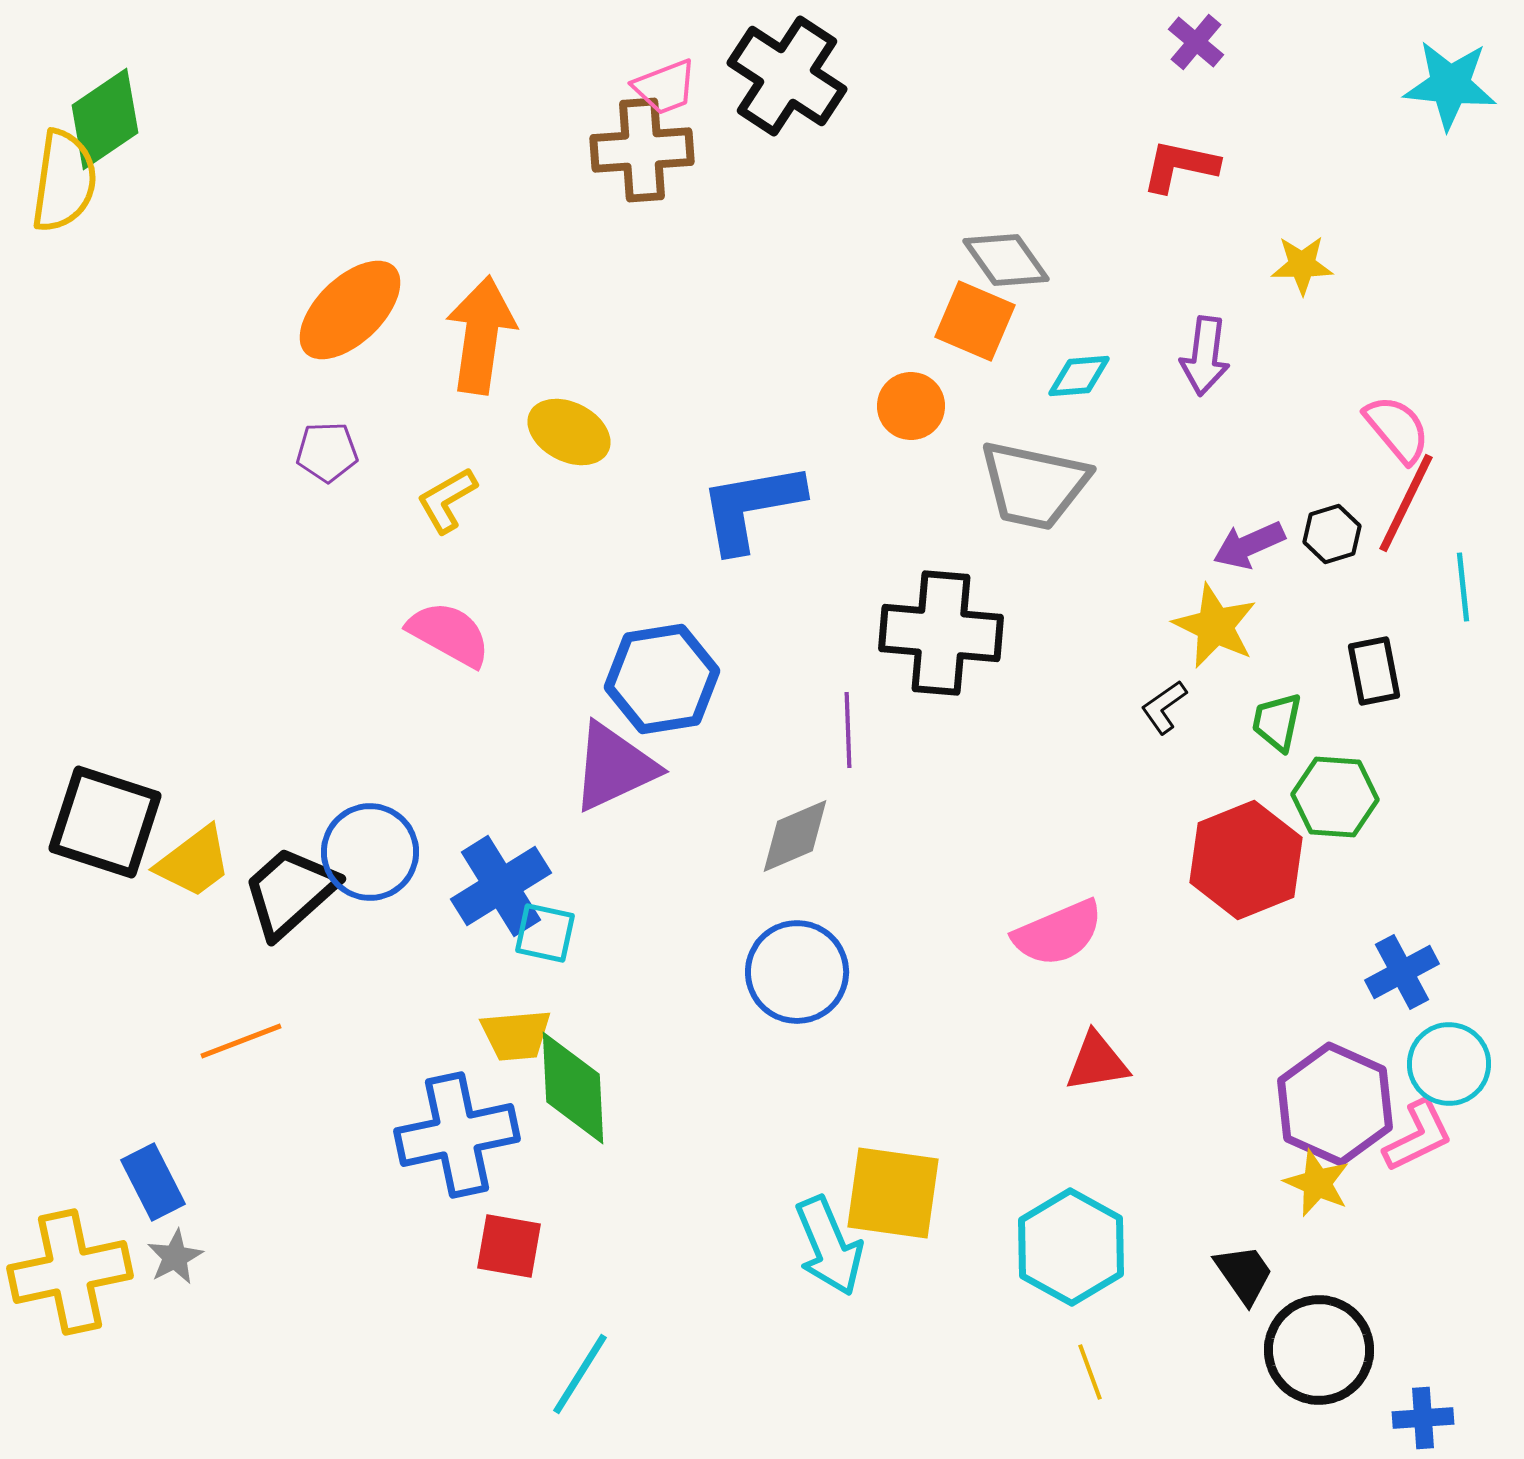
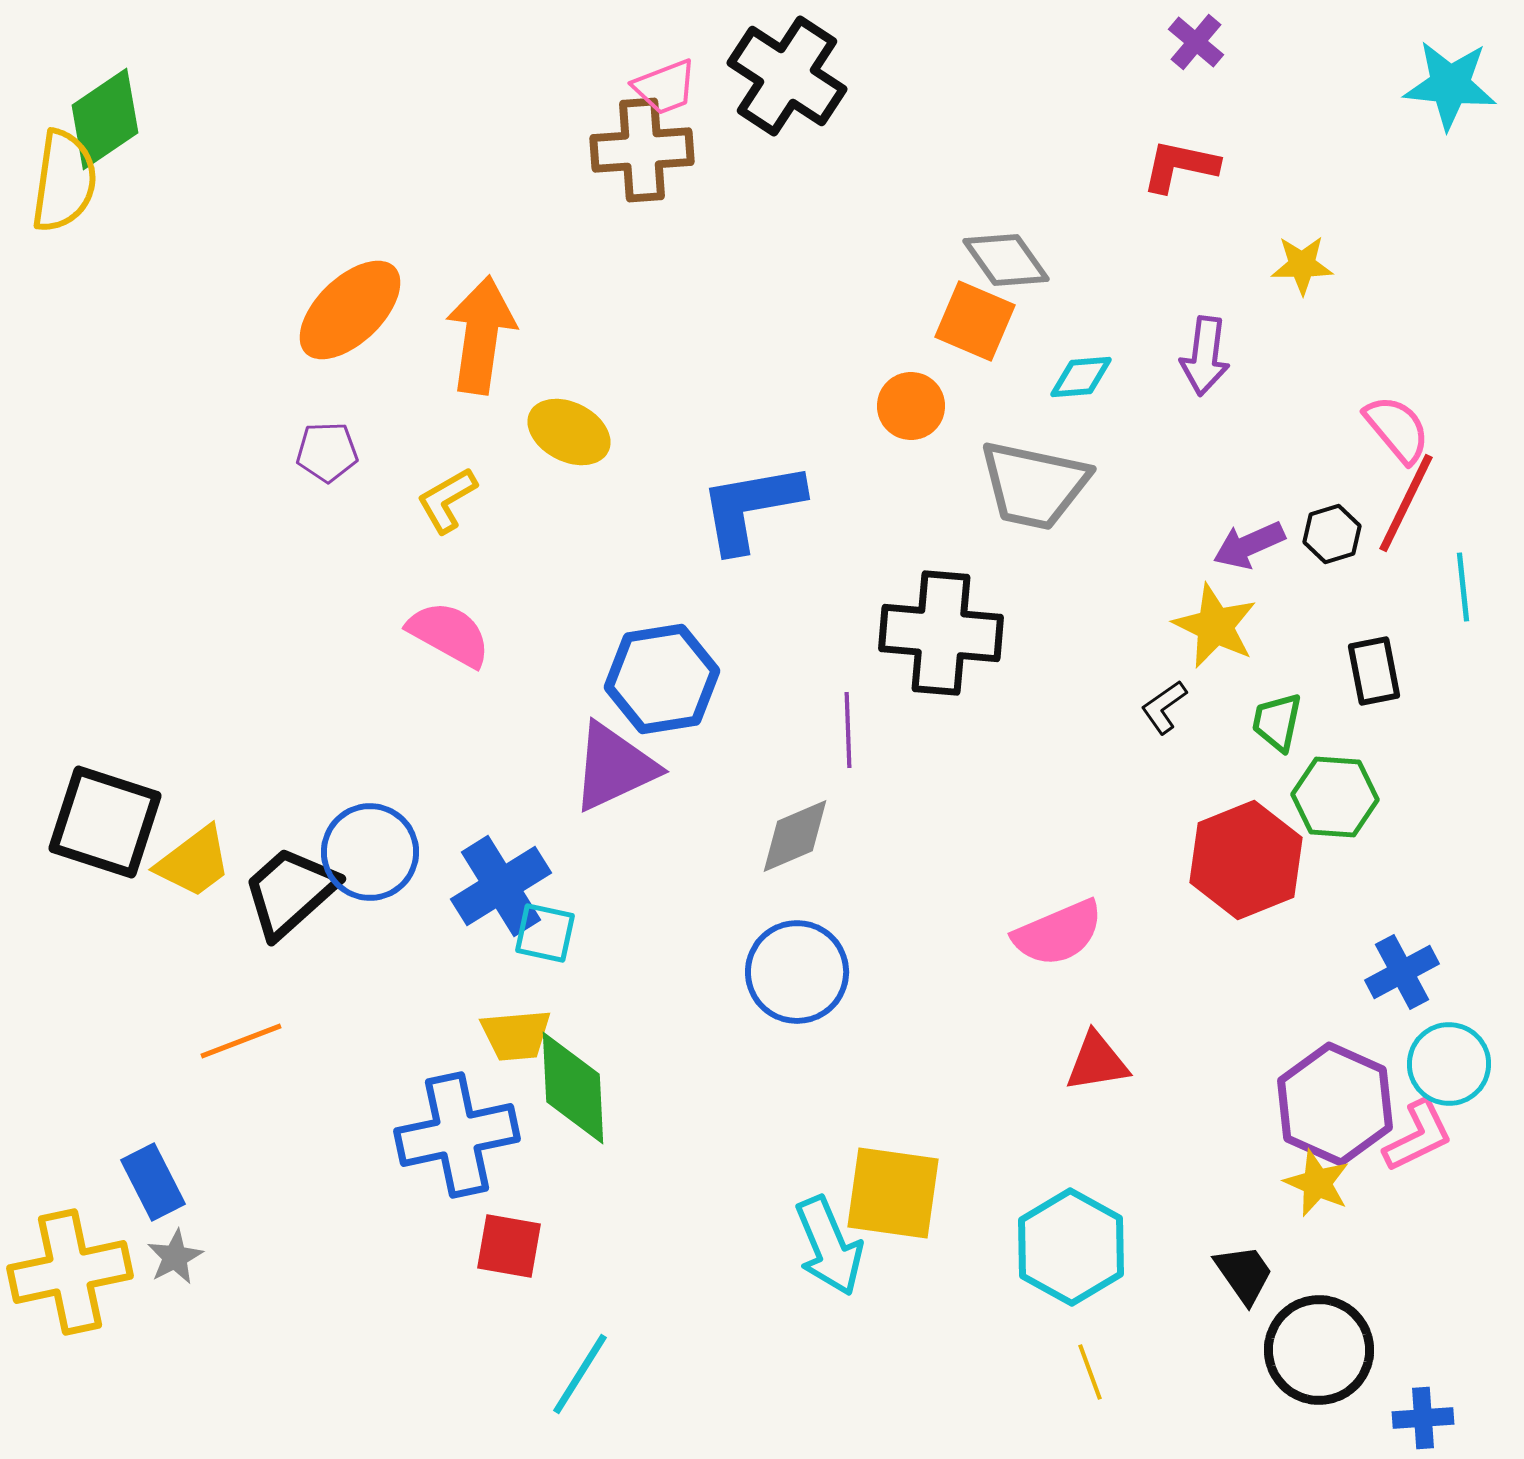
cyan diamond at (1079, 376): moved 2 px right, 1 px down
